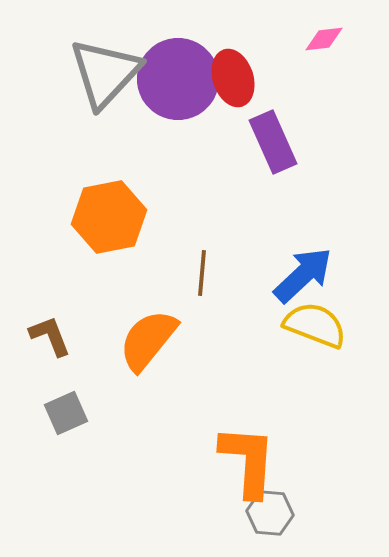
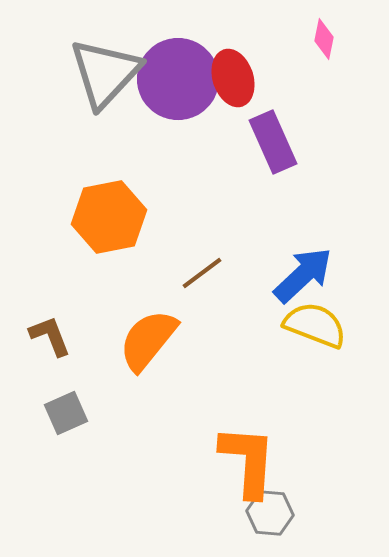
pink diamond: rotated 72 degrees counterclockwise
brown line: rotated 48 degrees clockwise
